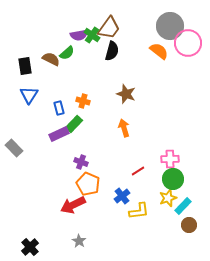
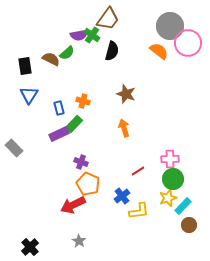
brown trapezoid: moved 1 px left, 9 px up
